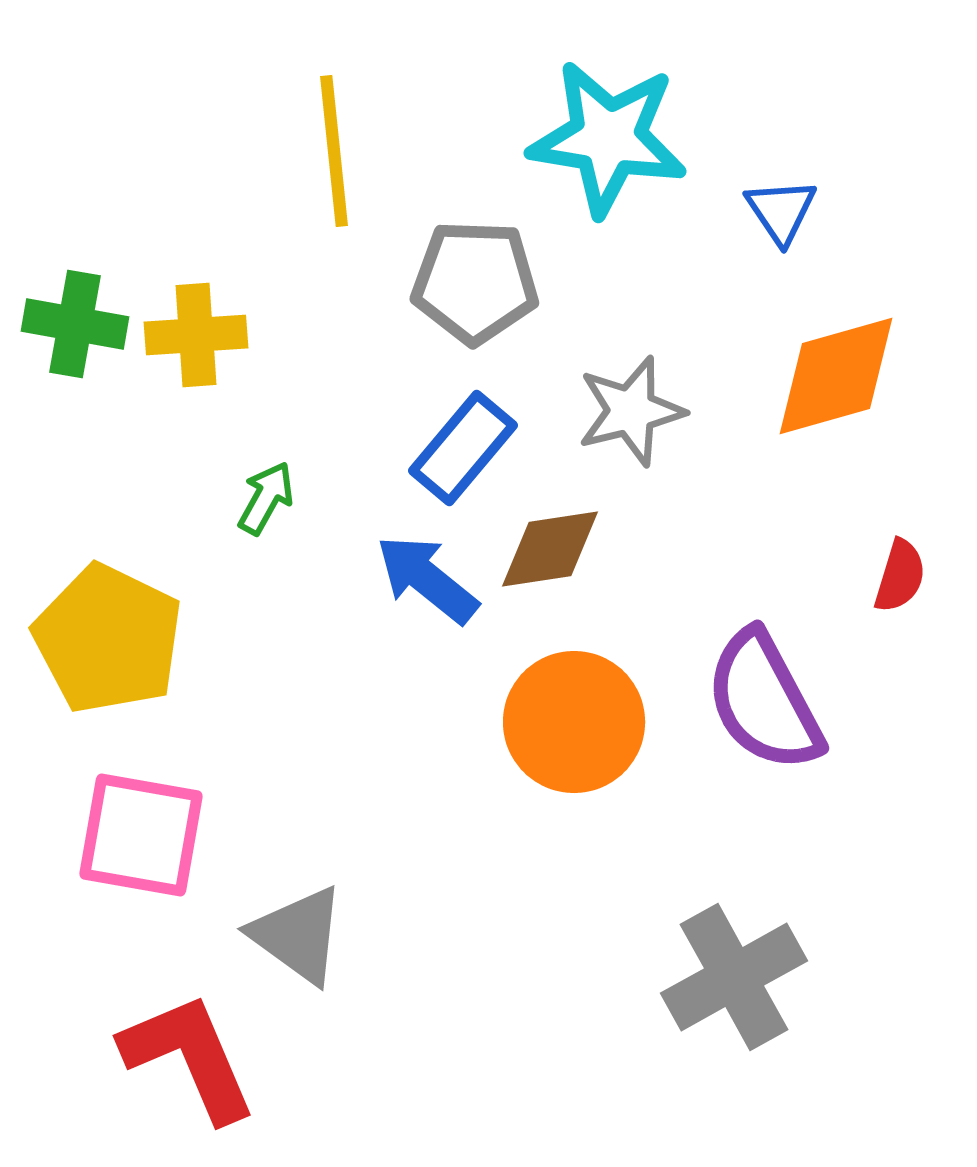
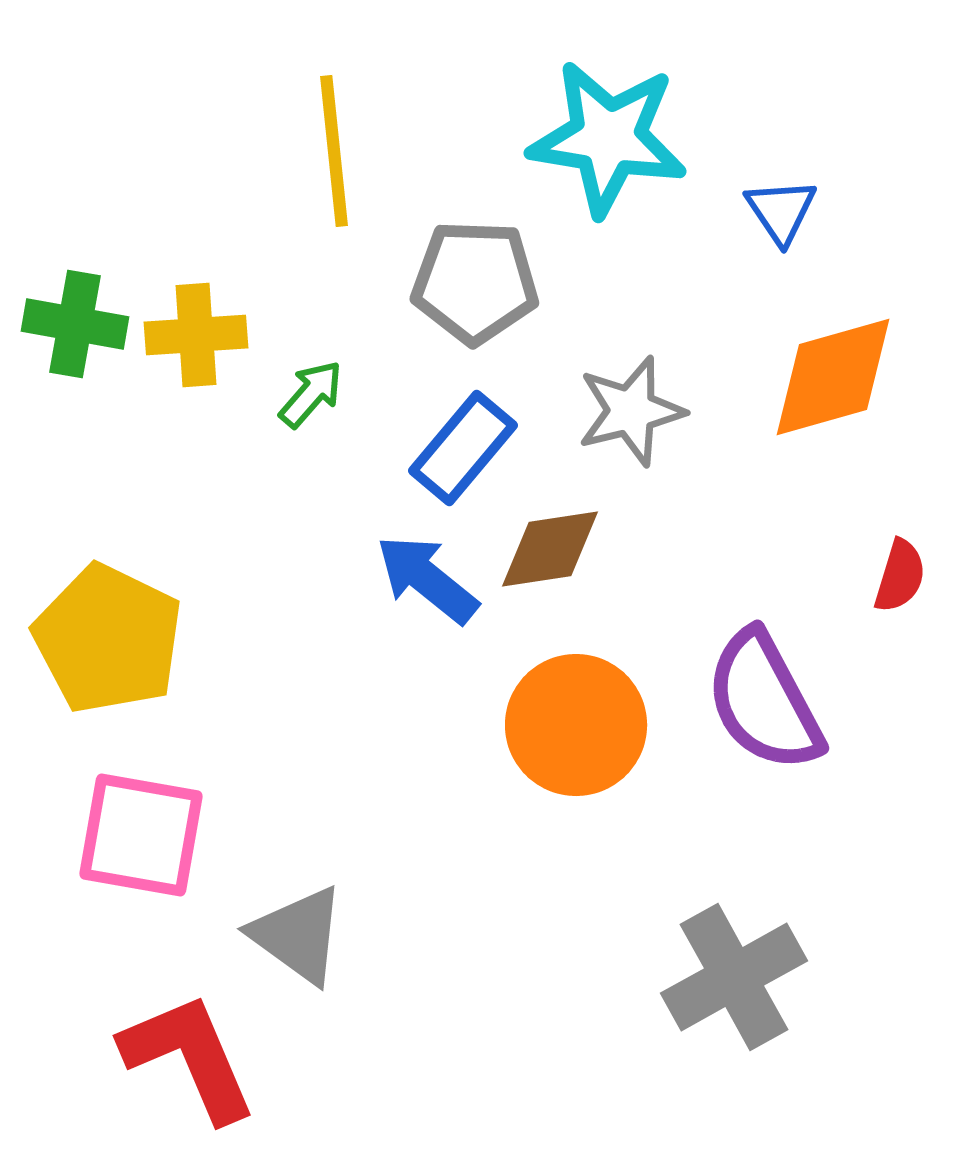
orange diamond: moved 3 px left, 1 px down
green arrow: moved 45 px right, 104 px up; rotated 12 degrees clockwise
orange circle: moved 2 px right, 3 px down
